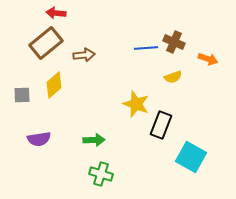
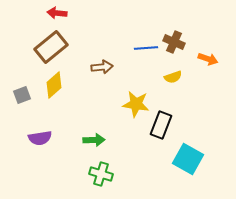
red arrow: moved 1 px right
brown rectangle: moved 5 px right, 4 px down
brown arrow: moved 18 px right, 12 px down
gray square: rotated 18 degrees counterclockwise
yellow star: rotated 12 degrees counterclockwise
purple semicircle: moved 1 px right, 1 px up
cyan square: moved 3 px left, 2 px down
